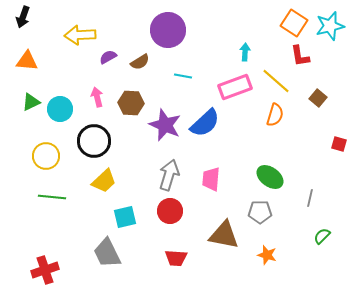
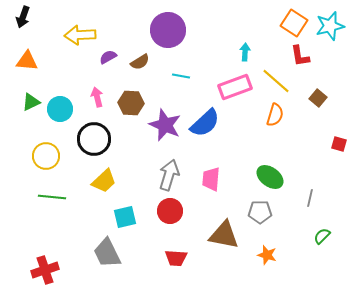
cyan line: moved 2 px left
black circle: moved 2 px up
